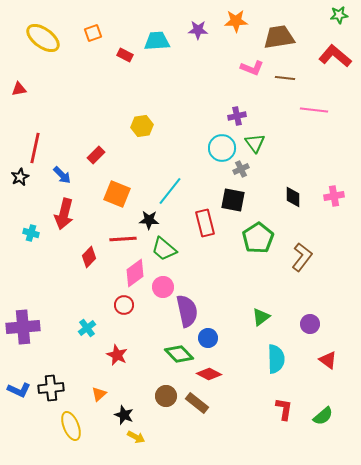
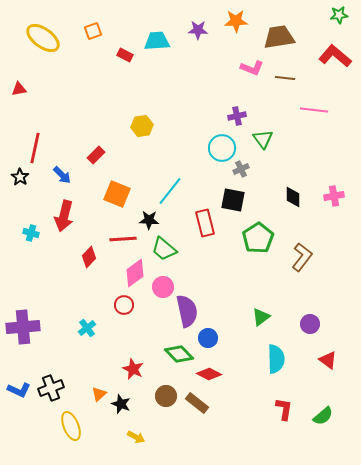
orange square at (93, 33): moved 2 px up
green triangle at (255, 143): moved 8 px right, 4 px up
black star at (20, 177): rotated 12 degrees counterclockwise
red arrow at (64, 214): moved 2 px down
red star at (117, 355): moved 16 px right, 14 px down
black cross at (51, 388): rotated 15 degrees counterclockwise
black star at (124, 415): moved 3 px left, 11 px up
